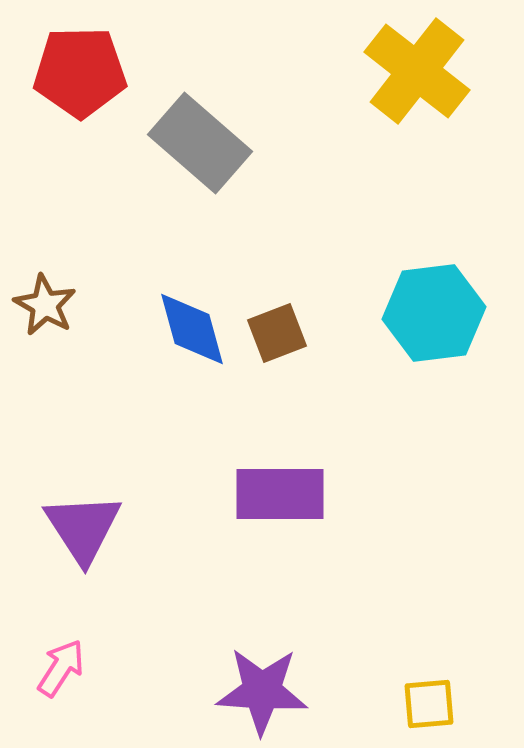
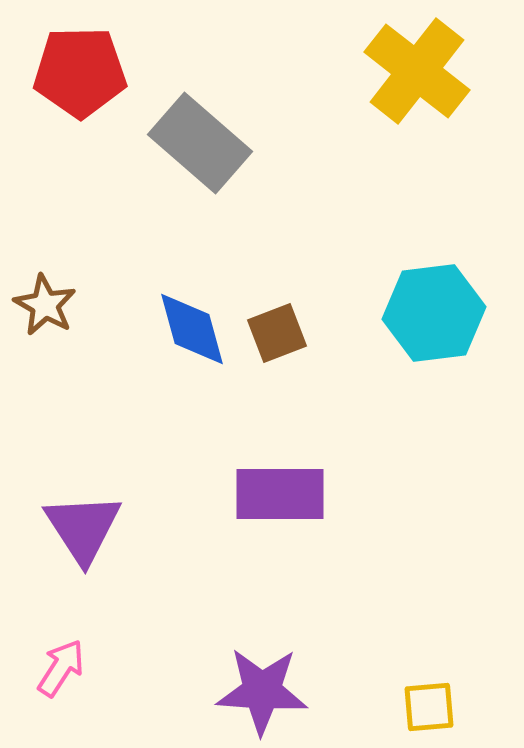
yellow square: moved 3 px down
